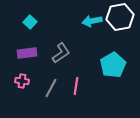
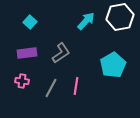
cyan arrow: moved 6 px left; rotated 144 degrees clockwise
